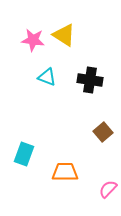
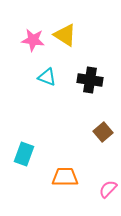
yellow triangle: moved 1 px right
orange trapezoid: moved 5 px down
